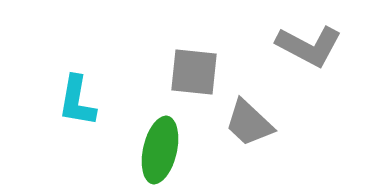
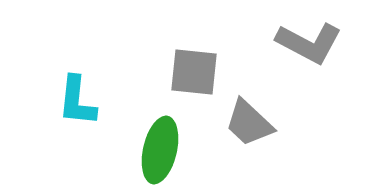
gray L-shape: moved 3 px up
cyan L-shape: rotated 4 degrees counterclockwise
